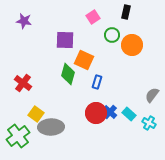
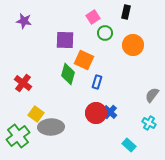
green circle: moved 7 px left, 2 px up
orange circle: moved 1 px right
cyan rectangle: moved 31 px down
